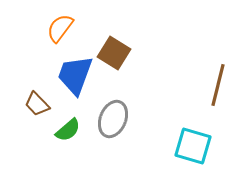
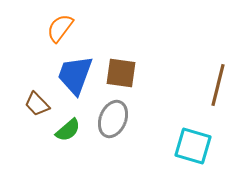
brown square: moved 7 px right, 20 px down; rotated 24 degrees counterclockwise
